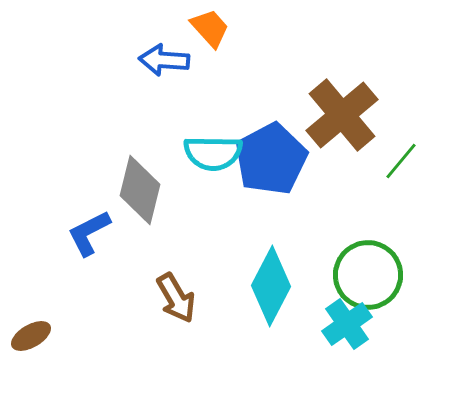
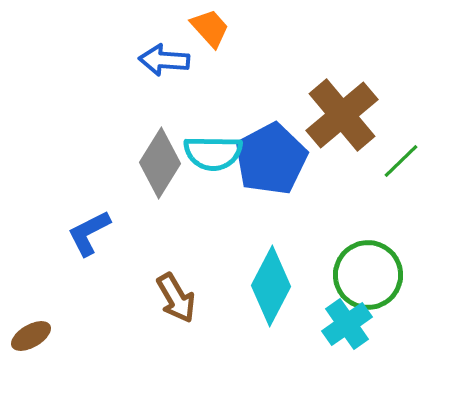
green line: rotated 6 degrees clockwise
gray diamond: moved 20 px right, 27 px up; rotated 18 degrees clockwise
